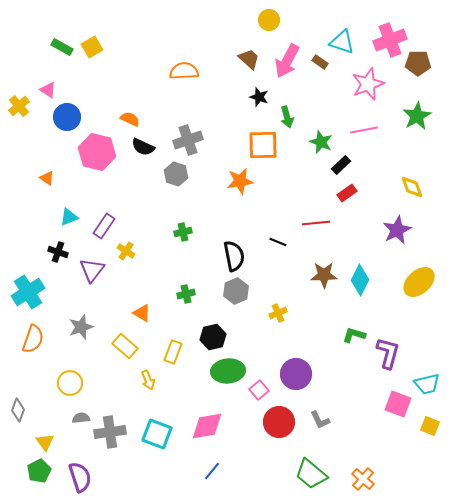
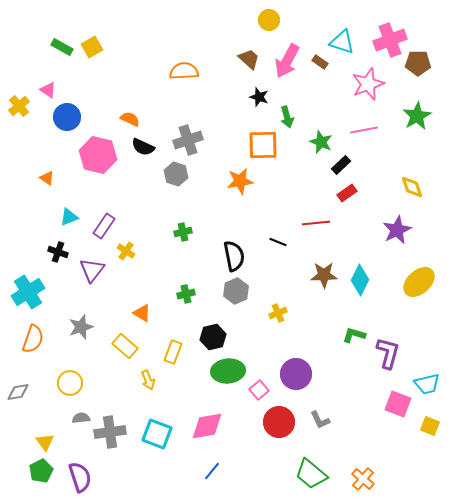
pink hexagon at (97, 152): moved 1 px right, 3 px down
gray diamond at (18, 410): moved 18 px up; rotated 60 degrees clockwise
green pentagon at (39, 471): moved 2 px right
